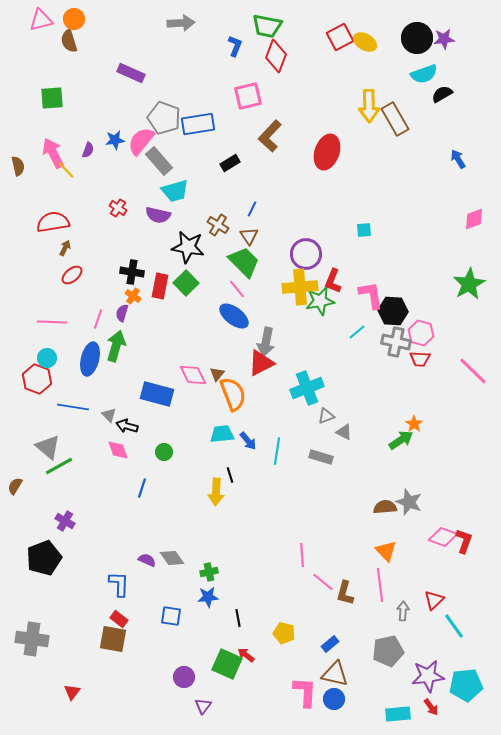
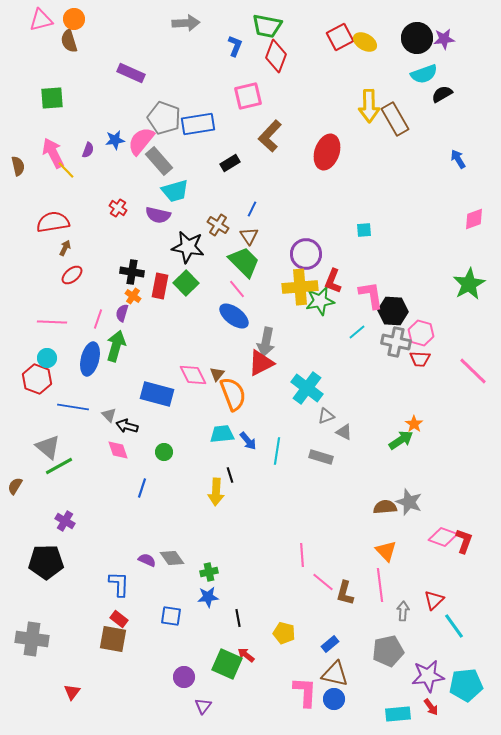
gray arrow at (181, 23): moved 5 px right
cyan cross at (307, 388): rotated 32 degrees counterclockwise
black pentagon at (44, 558): moved 2 px right, 4 px down; rotated 20 degrees clockwise
